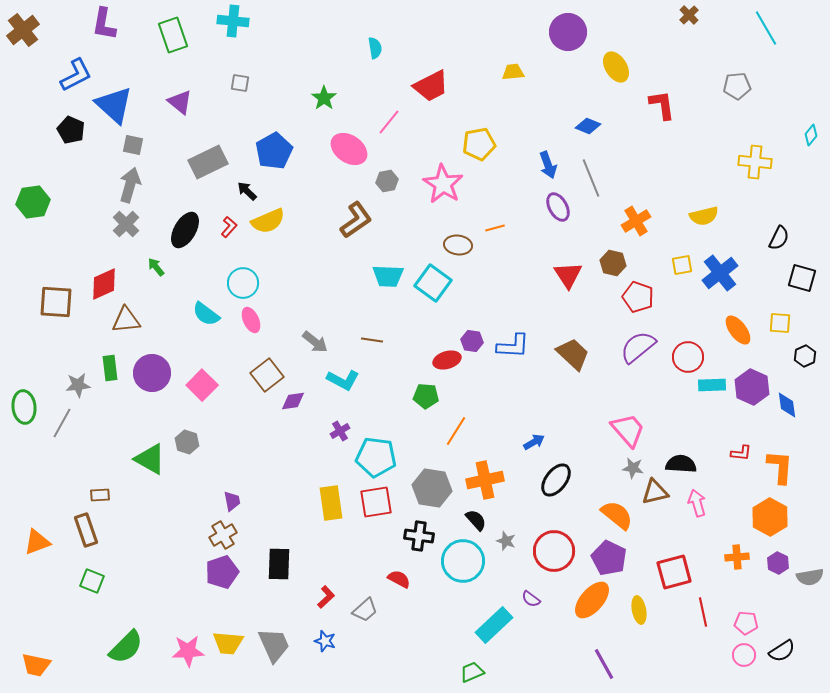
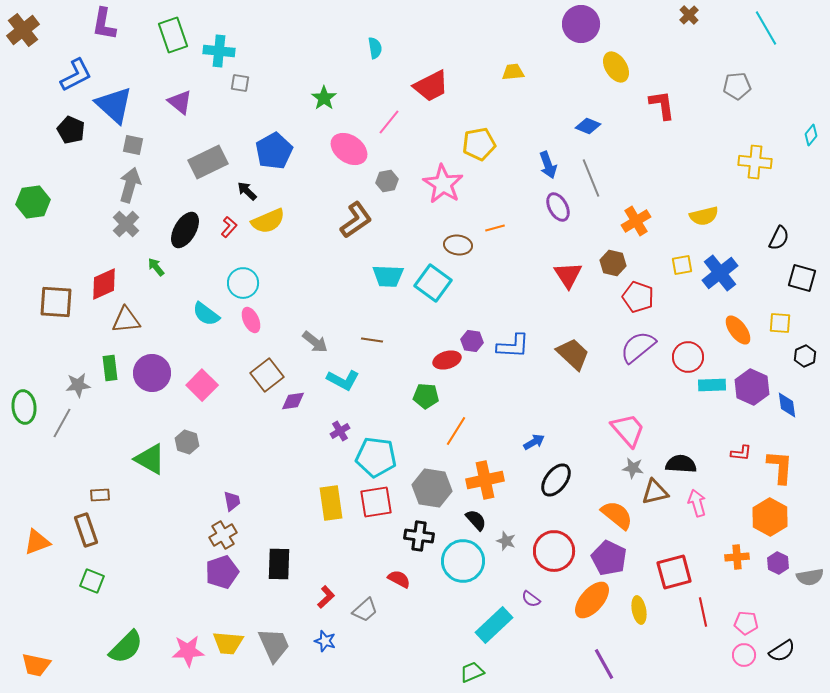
cyan cross at (233, 21): moved 14 px left, 30 px down
purple circle at (568, 32): moved 13 px right, 8 px up
